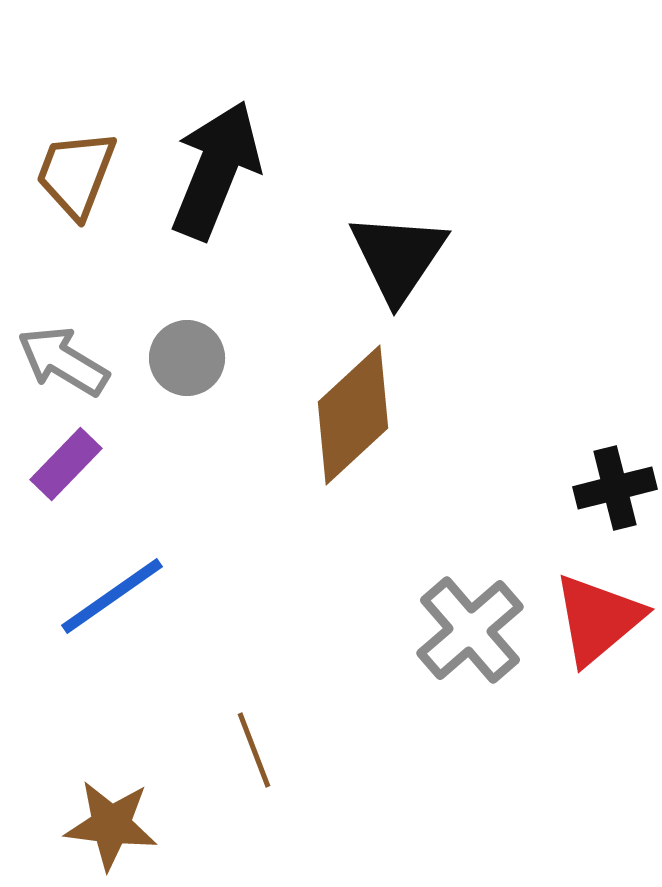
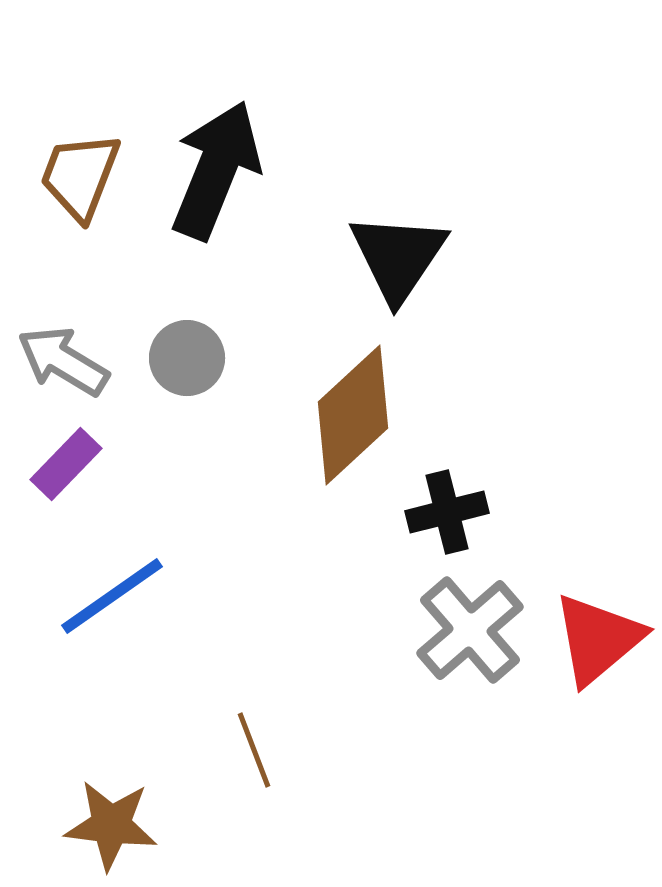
brown trapezoid: moved 4 px right, 2 px down
black cross: moved 168 px left, 24 px down
red triangle: moved 20 px down
